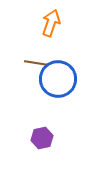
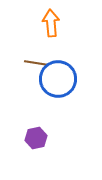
orange arrow: rotated 24 degrees counterclockwise
purple hexagon: moved 6 px left
